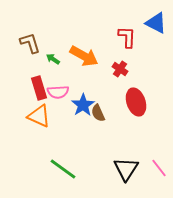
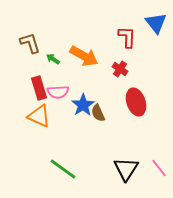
blue triangle: rotated 25 degrees clockwise
